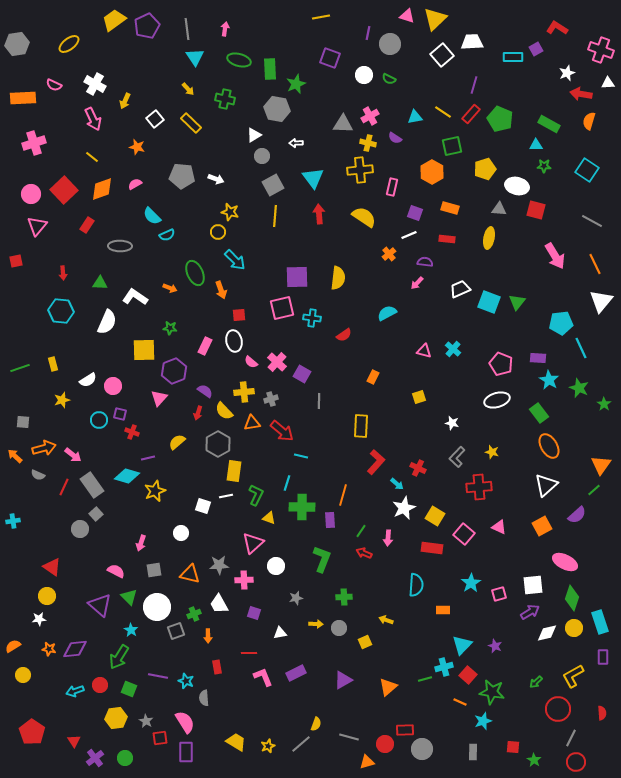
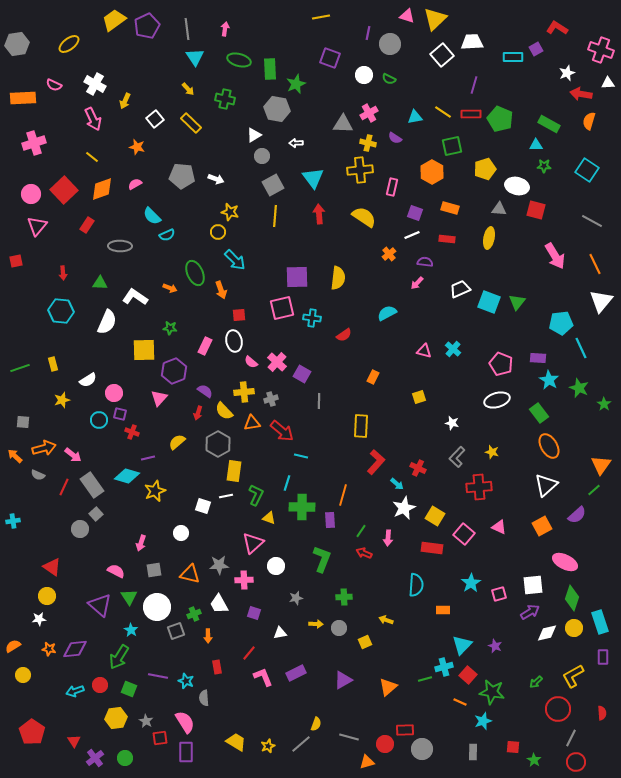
red rectangle at (471, 114): rotated 48 degrees clockwise
pink cross at (370, 116): moved 1 px left, 3 px up
white line at (409, 235): moved 3 px right
pink circle at (113, 386): moved 1 px right, 7 px down
green triangle at (129, 597): rotated 12 degrees clockwise
red line at (249, 653): rotated 49 degrees counterclockwise
